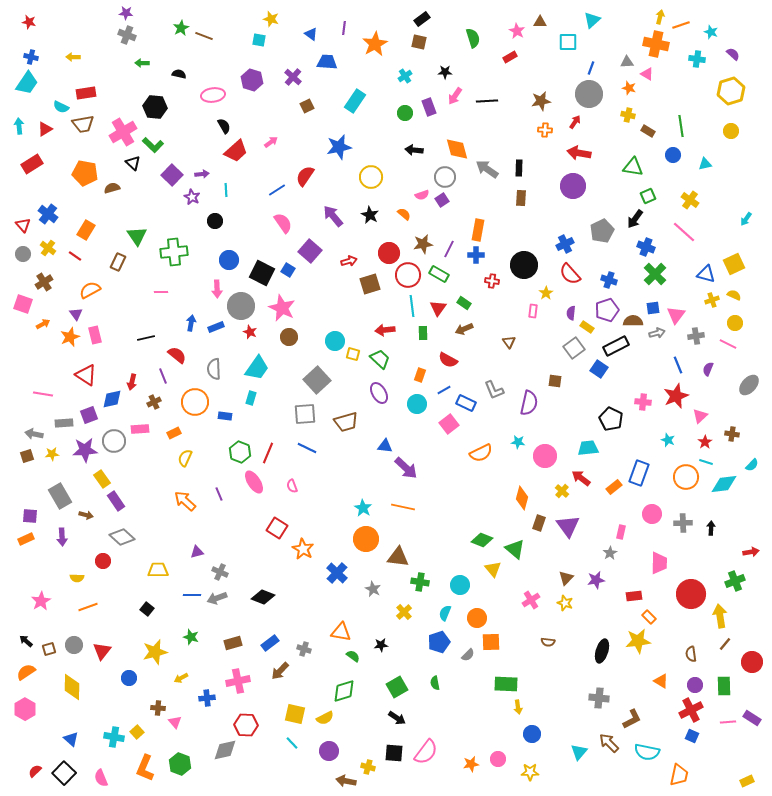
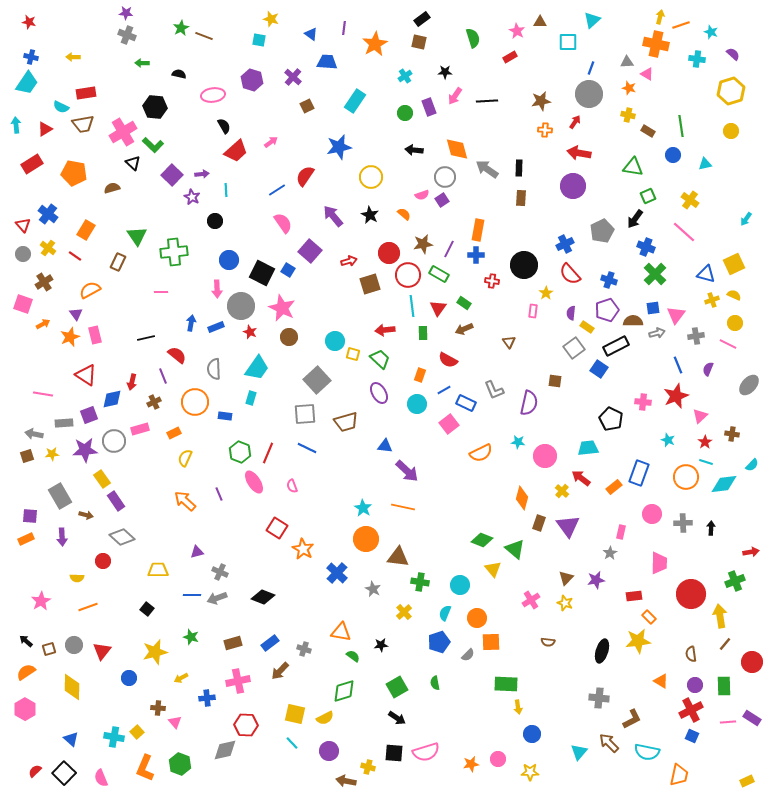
cyan arrow at (19, 126): moved 3 px left, 1 px up
orange pentagon at (85, 173): moved 11 px left
pink rectangle at (140, 429): rotated 12 degrees counterclockwise
purple arrow at (406, 468): moved 1 px right, 3 px down
pink semicircle at (426, 752): rotated 36 degrees clockwise
